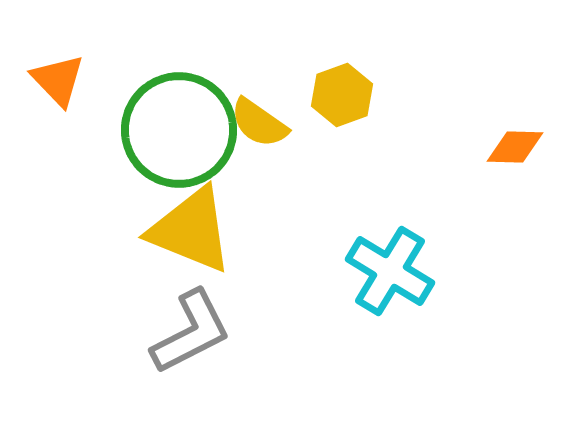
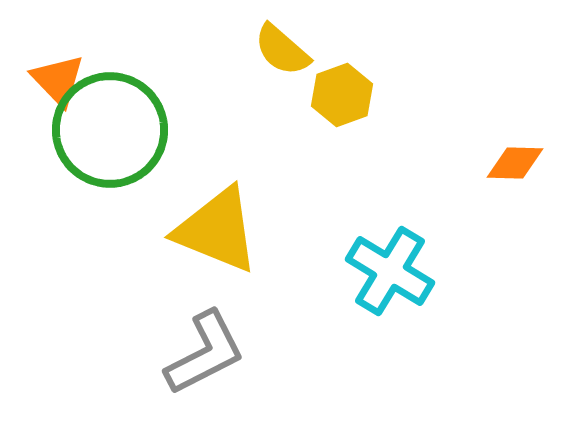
yellow semicircle: moved 23 px right, 73 px up; rotated 6 degrees clockwise
green circle: moved 69 px left
orange diamond: moved 16 px down
yellow triangle: moved 26 px right
gray L-shape: moved 14 px right, 21 px down
